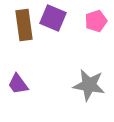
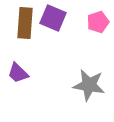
pink pentagon: moved 2 px right, 1 px down
brown rectangle: moved 1 px right, 2 px up; rotated 12 degrees clockwise
purple trapezoid: moved 11 px up; rotated 10 degrees counterclockwise
